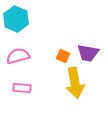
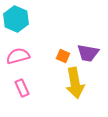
pink rectangle: rotated 60 degrees clockwise
